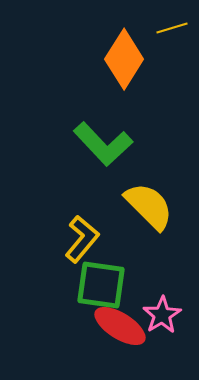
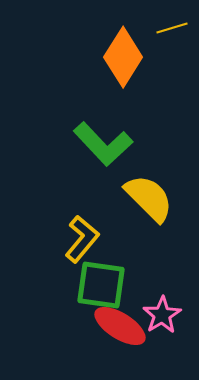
orange diamond: moved 1 px left, 2 px up
yellow semicircle: moved 8 px up
